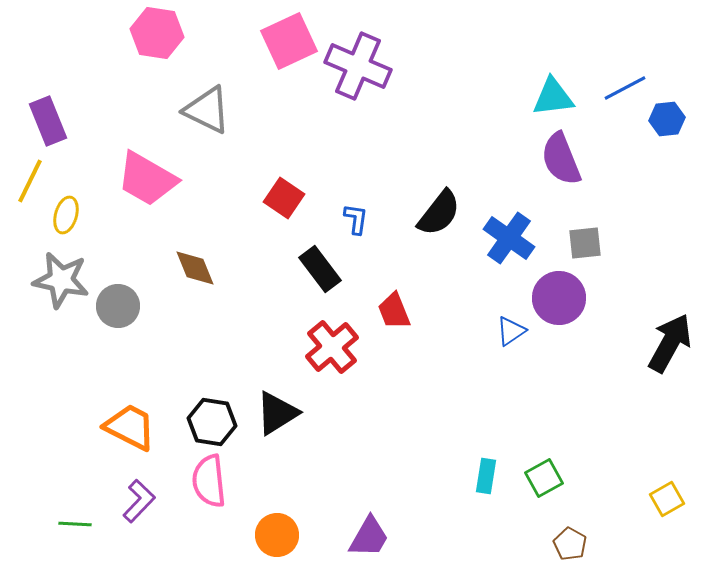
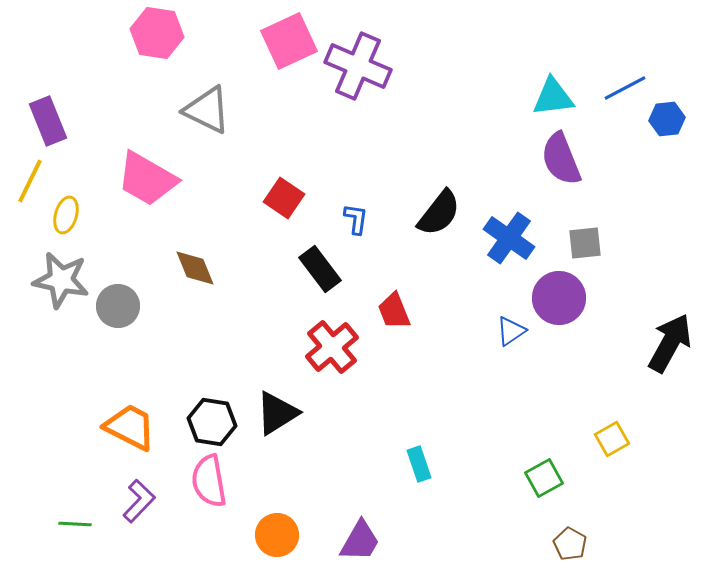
cyan rectangle: moved 67 px left, 12 px up; rotated 28 degrees counterclockwise
pink semicircle: rotated 4 degrees counterclockwise
yellow square: moved 55 px left, 60 px up
purple trapezoid: moved 9 px left, 4 px down
